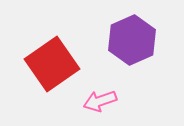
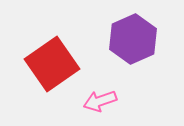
purple hexagon: moved 1 px right, 1 px up
